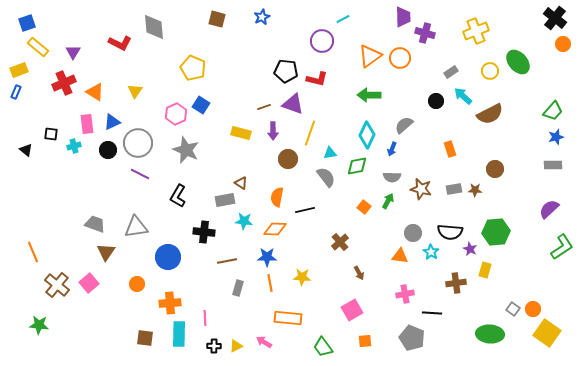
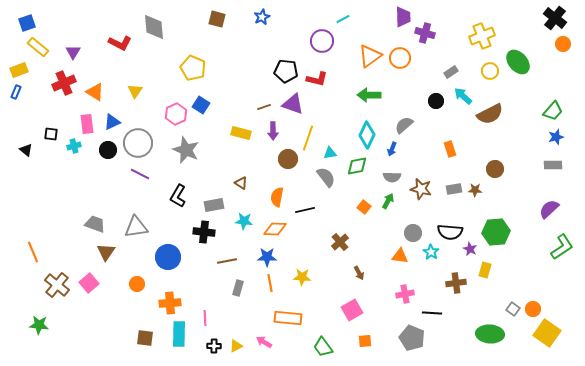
yellow cross at (476, 31): moved 6 px right, 5 px down
yellow line at (310, 133): moved 2 px left, 5 px down
gray rectangle at (225, 200): moved 11 px left, 5 px down
